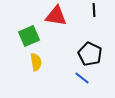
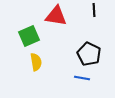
black pentagon: moved 1 px left
blue line: rotated 28 degrees counterclockwise
